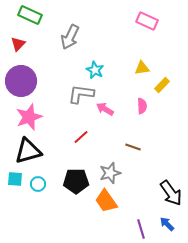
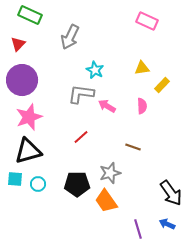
purple circle: moved 1 px right, 1 px up
pink arrow: moved 2 px right, 3 px up
black pentagon: moved 1 px right, 3 px down
blue arrow: rotated 21 degrees counterclockwise
purple line: moved 3 px left
